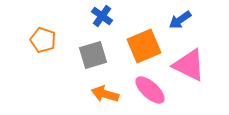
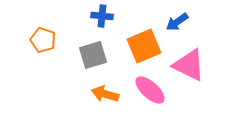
blue cross: rotated 30 degrees counterclockwise
blue arrow: moved 3 px left, 2 px down
